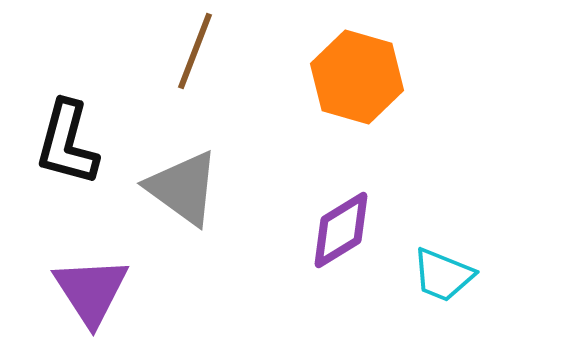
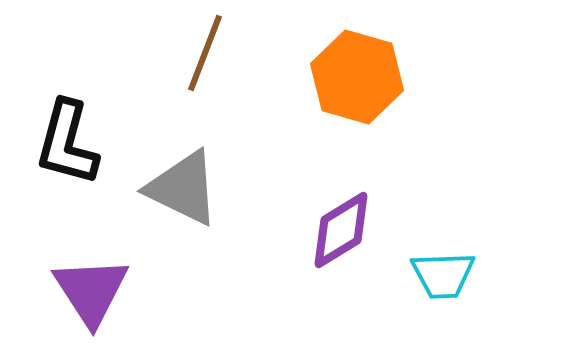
brown line: moved 10 px right, 2 px down
gray triangle: rotated 10 degrees counterclockwise
cyan trapezoid: rotated 24 degrees counterclockwise
